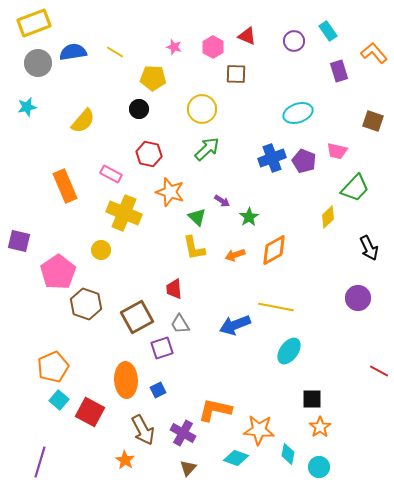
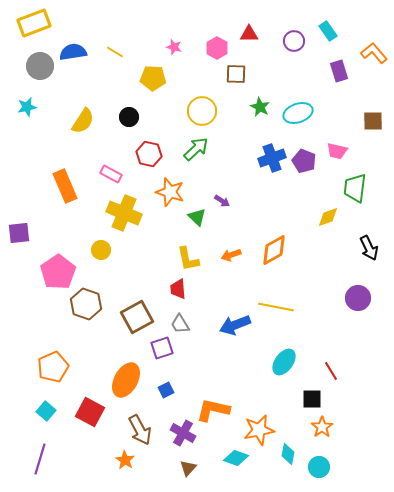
red triangle at (247, 36): moved 2 px right, 2 px up; rotated 24 degrees counterclockwise
pink hexagon at (213, 47): moved 4 px right, 1 px down
gray circle at (38, 63): moved 2 px right, 3 px down
black circle at (139, 109): moved 10 px left, 8 px down
yellow circle at (202, 109): moved 2 px down
yellow semicircle at (83, 121): rotated 8 degrees counterclockwise
brown square at (373, 121): rotated 20 degrees counterclockwise
green arrow at (207, 149): moved 11 px left
green trapezoid at (355, 188): rotated 144 degrees clockwise
green star at (249, 217): moved 11 px right, 110 px up; rotated 12 degrees counterclockwise
yellow diamond at (328, 217): rotated 25 degrees clockwise
purple square at (19, 241): moved 8 px up; rotated 20 degrees counterclockwise
yellow L-shape at (194, 248): moved 6 px left, 11 px down
orange arrow at (235, 255): moved 4 px left
red trapezoid at (174, 289): moved 4 px right
cyan ellipse at (289, 351): moved 5 px left, 11 px down
red line at (379, 371): moved 48 px left; rotated 30 degrees clockwise
orange ellipse at (126, 380): rotated 32 degrees clockwise
blue square at (158, 390): moved 8 px right
cyan square at (59, 400): moved 13 px left, 11 px down
orange L-shape at (215, 410): moved 2 px left
orange star at (320, 427): moved 2 px right
brown arrow at (143, 430): moved 3 px left
orange star at (259, 430): rotated 16 degrees counterclockwise
purple line at (40, 462): moved 3 px up
